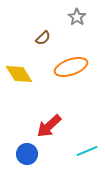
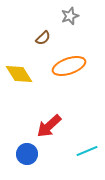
gray star: moved 7 px left, 1 px up; rotated 18 degrees clockwise
orange ellipse: moved 2 px left, 1 px up
